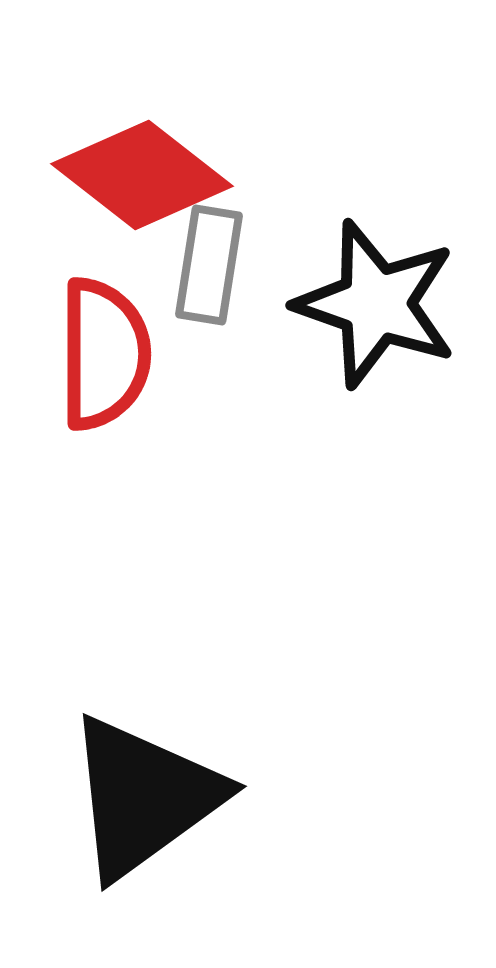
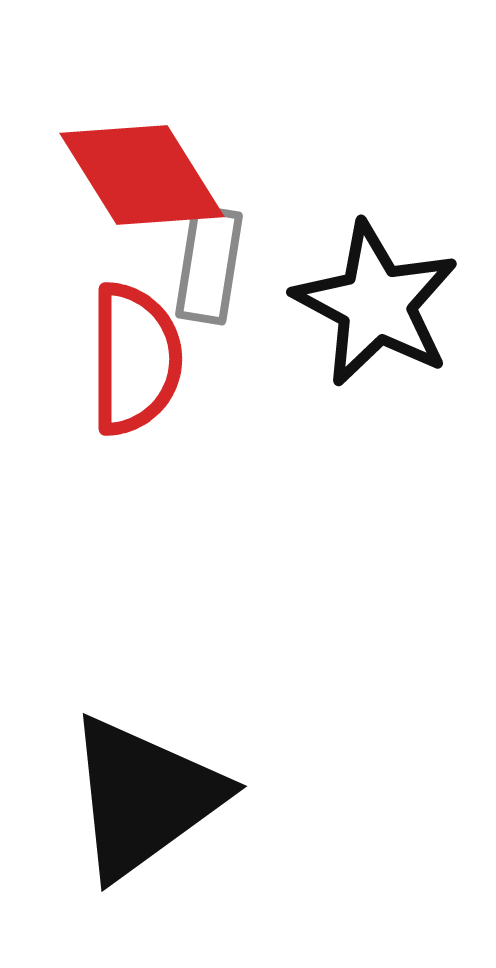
red diamond: rotated 20 degrees clockwise
black star: rotated 9 degrees clockwise
red semicircle: moved 31 px right, 5 px down
